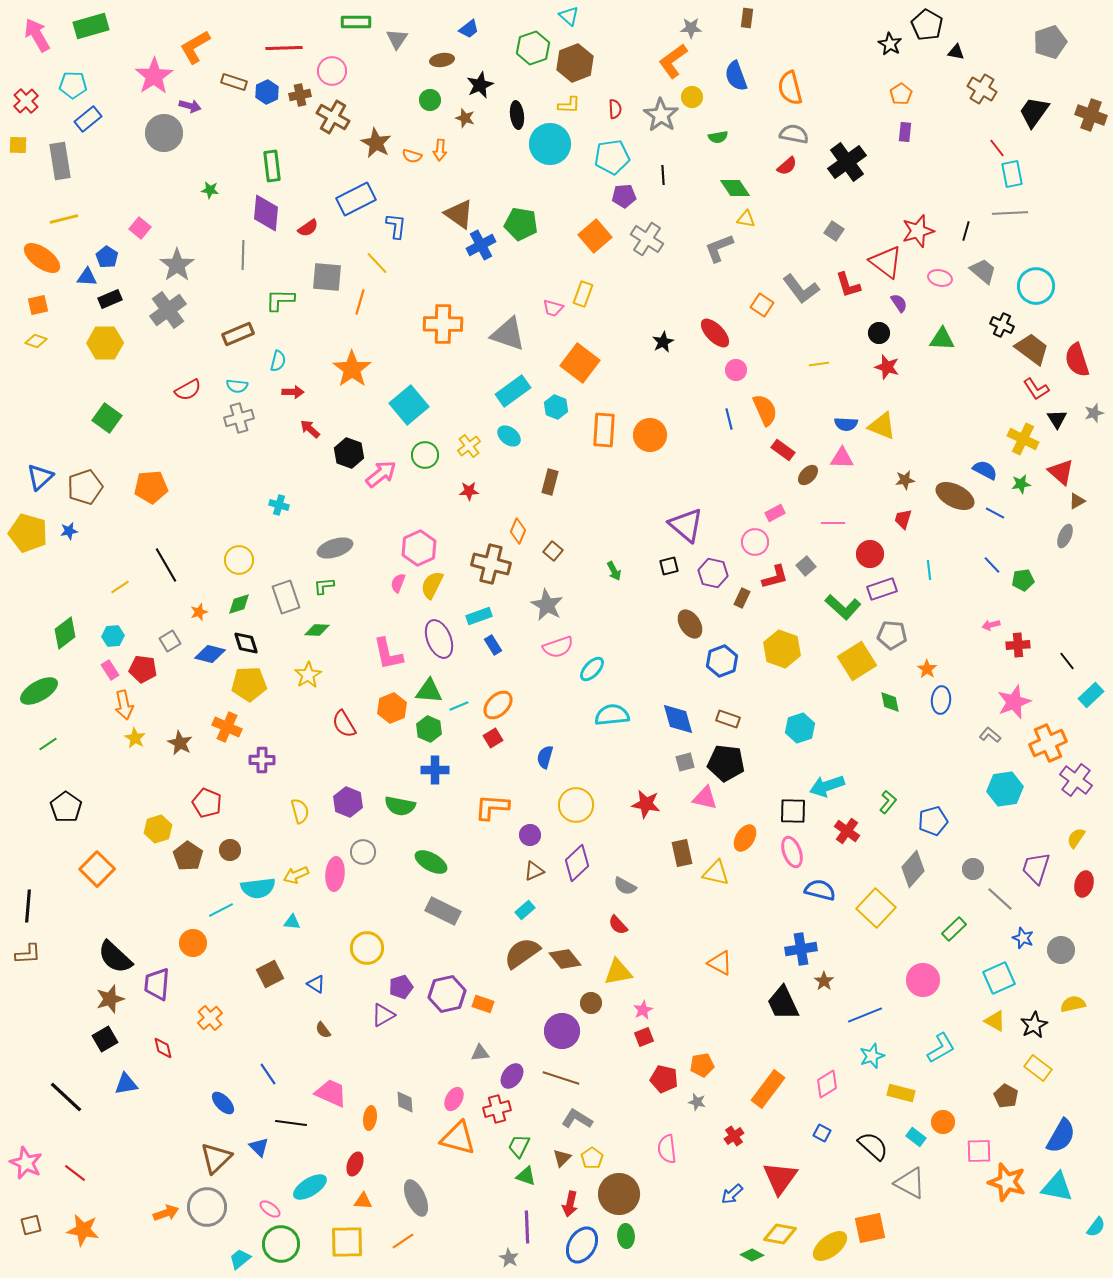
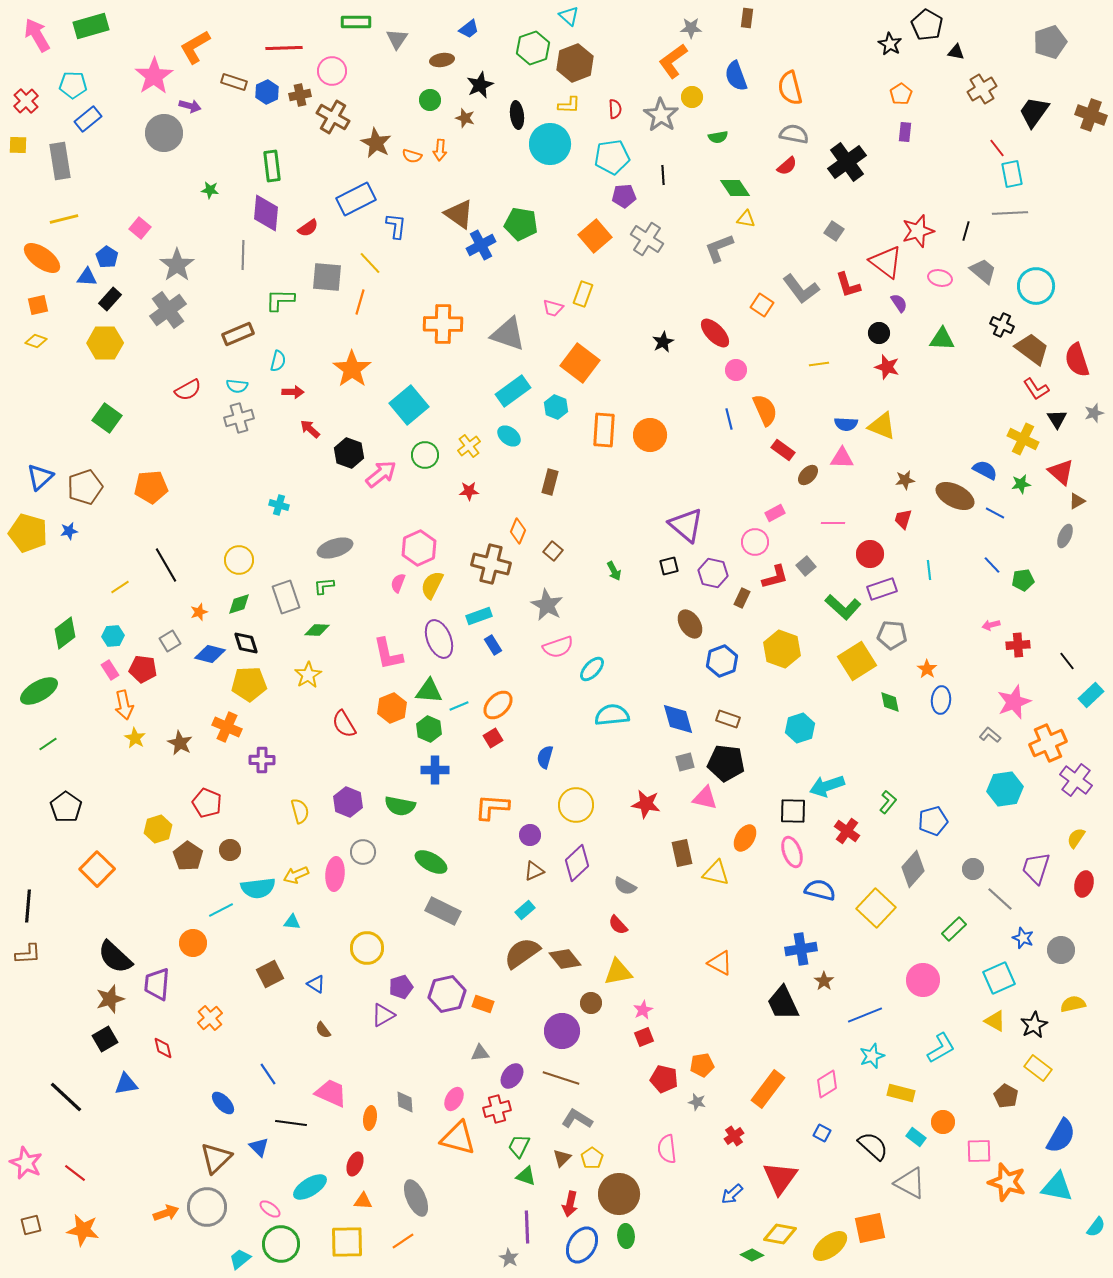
brown cross at (982, 89): rotated 28 degrees clockwise
yellow line at (377, 263): moved 7 px left
black rectangle at (110, 299): rotated 25 degrees counterclockwise
